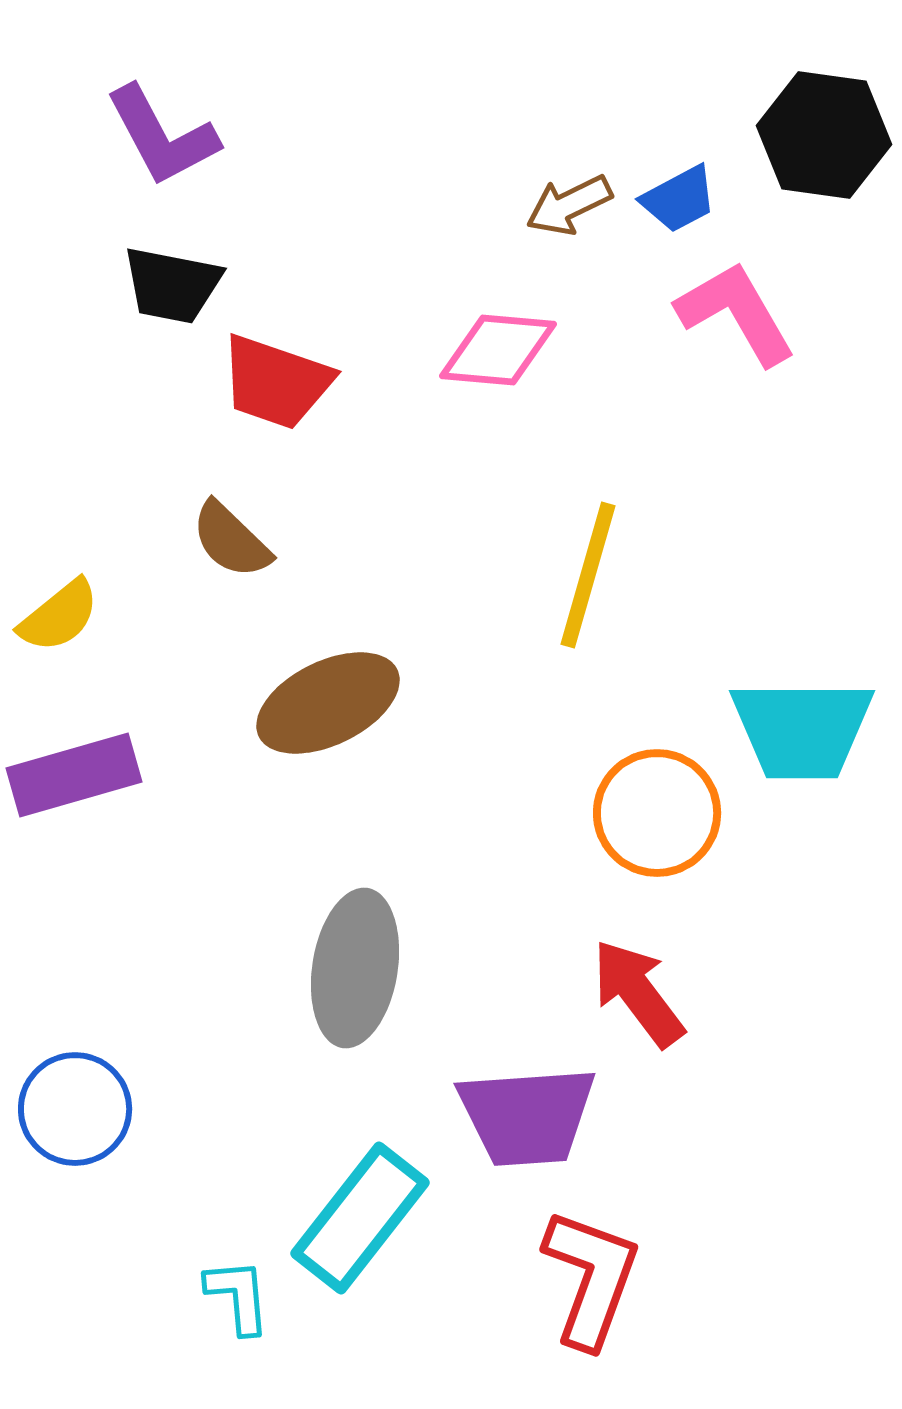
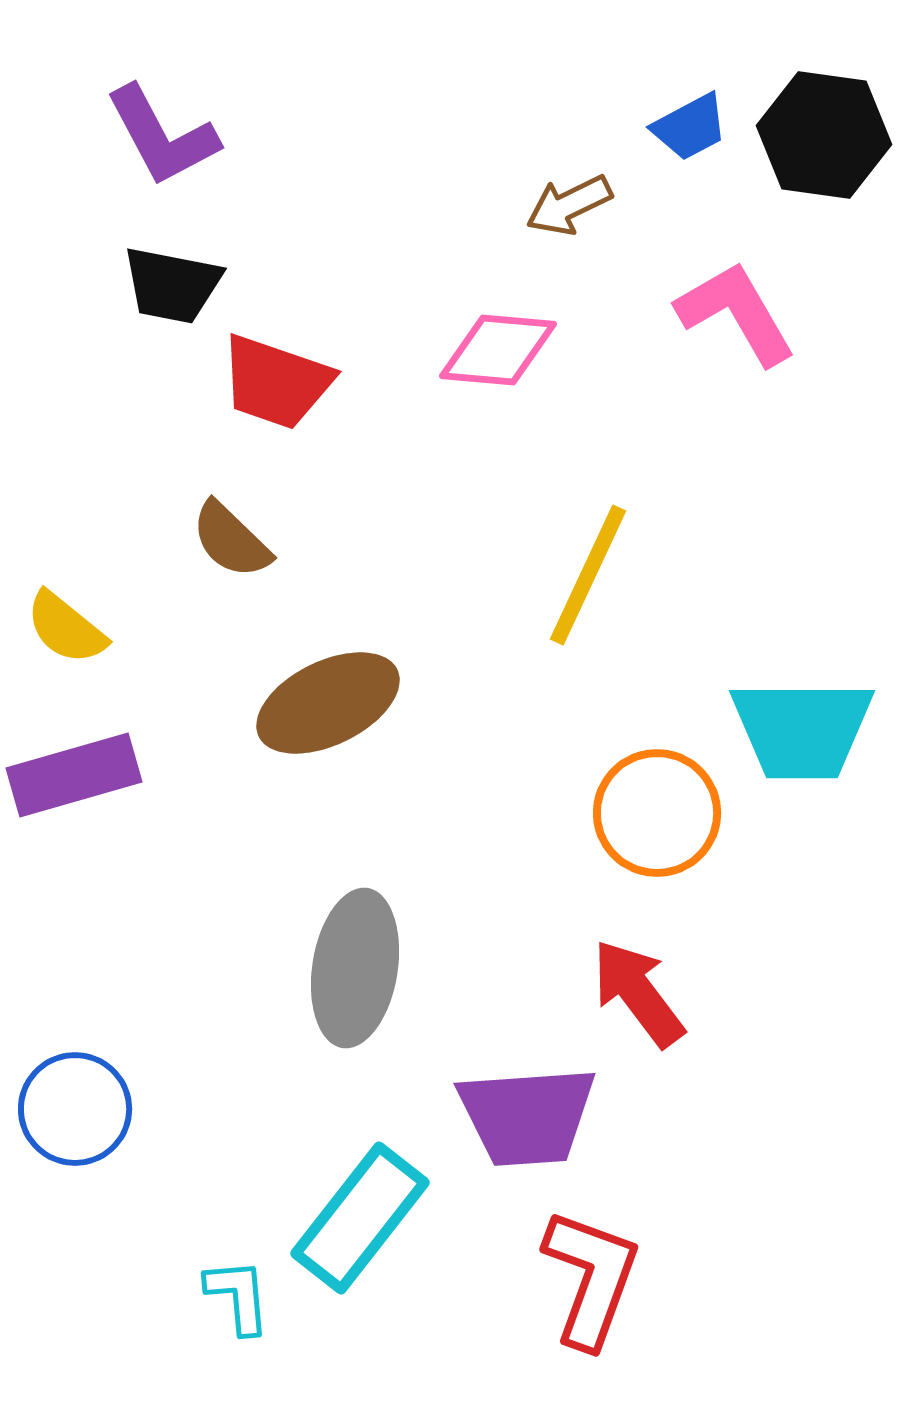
blue trapezoid: moved 11 px right, 72 px up
yellow line: rotated 9 degrees clockwise
yellow semicircle: moved 7 px right, 12 px down; rotated 78 degrees clockwise
